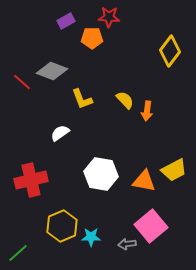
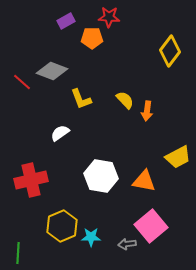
yellow L-shape: moved 1 px left
yellow trapezoid: moved 4 px right, 13 px up
white hexagon: moved 2 px down
green line: rotated 45 degrees counterclockwise
